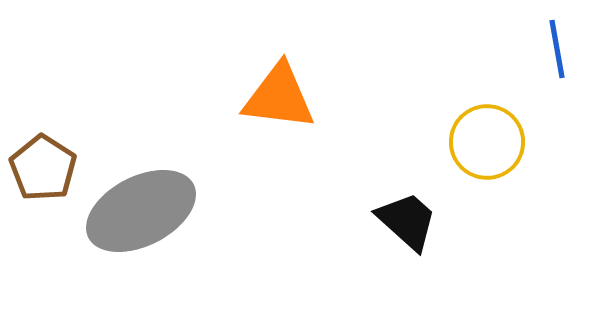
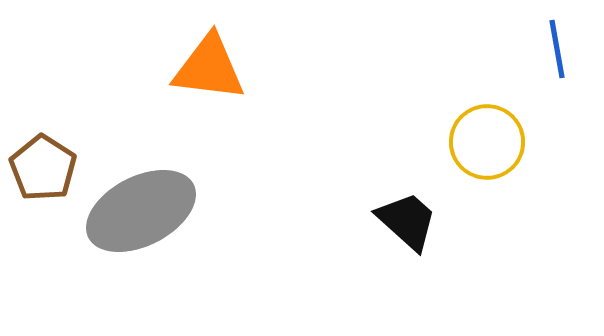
orange triangle: moved 70 px left, 29 px up
